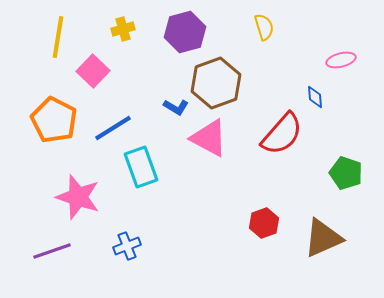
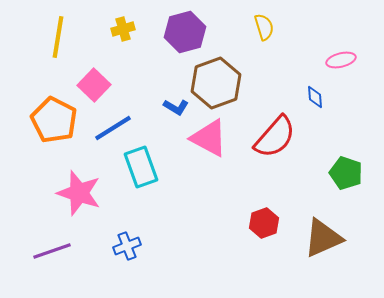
pink square: moved 1 px right, 14 px down
red semicircle: moved 7 px left, 3 px down
pink star: moved 1 px right, 4 px up
